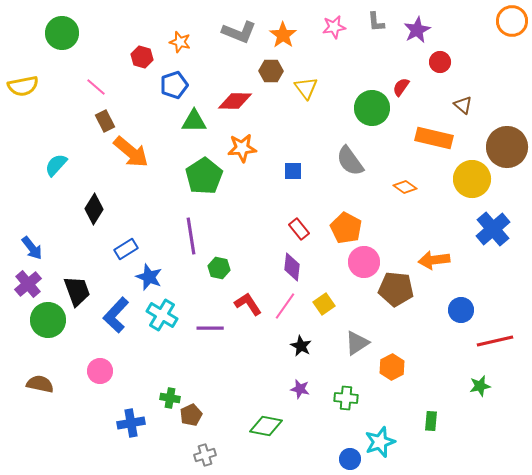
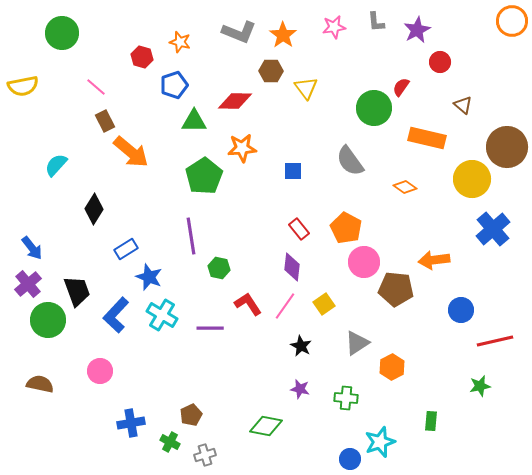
green circle at (372, 108): moved 2 px right
orange rectangle at (434, 138): moved 7 px left
green cross at (170, 398): moved 44 px down; rotated 18 degrees clockwise
